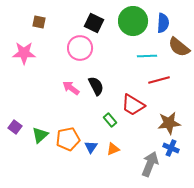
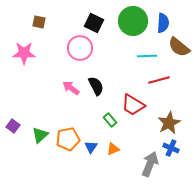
brown star: rotated 20 degrees counterclockwise
purple square: moved 2 px left, 1 px up
